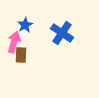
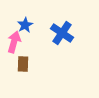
brown rectangle: moved 2 px right, 9 px down
